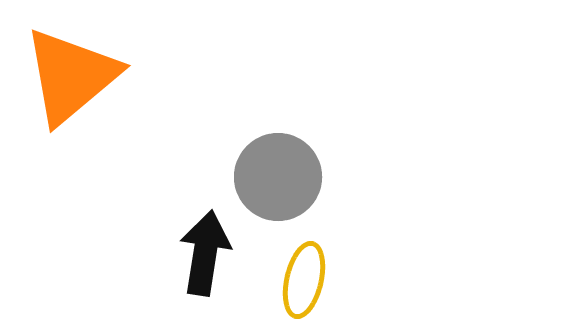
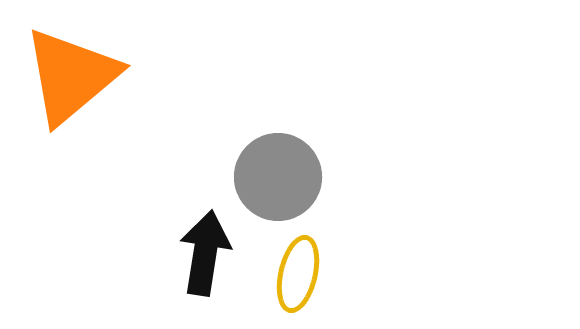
yellow ellipse: moved 6 px left, 6 px up
